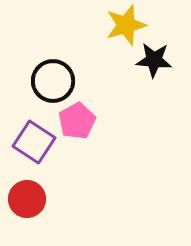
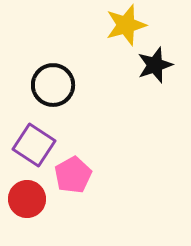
black star: moved 1 px right, 5 px down; rotated 24 degrees counterclockwise
black circle: moved 4 px down
pink pentagon: moved 4 px left, 54 px down
purple square: moved 3 px down
